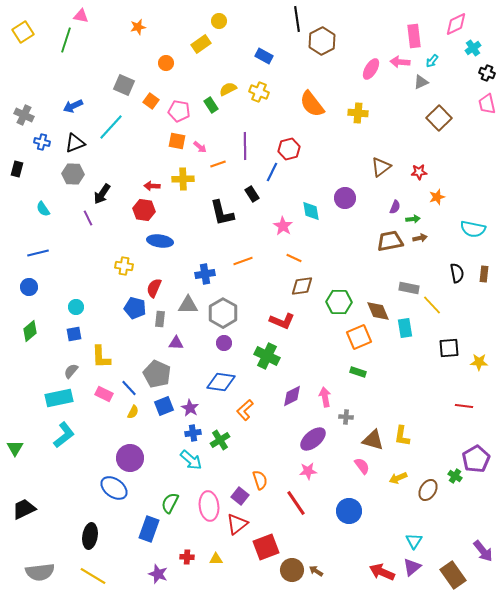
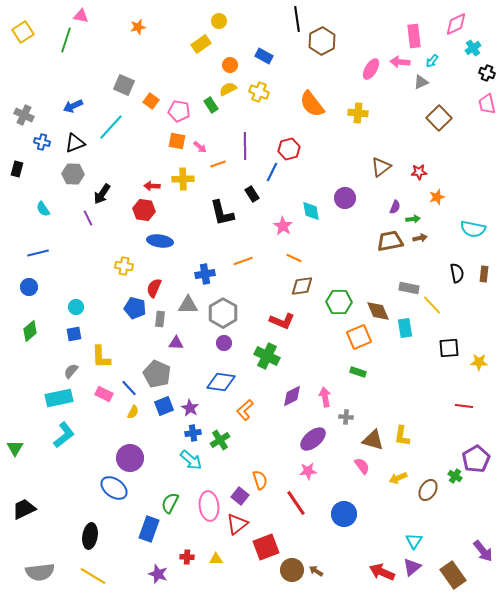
orange circle at (166, 63): moved 64 px right, 2 px down
blue circle at (349, 511): moved 5 px left, 3 px down
